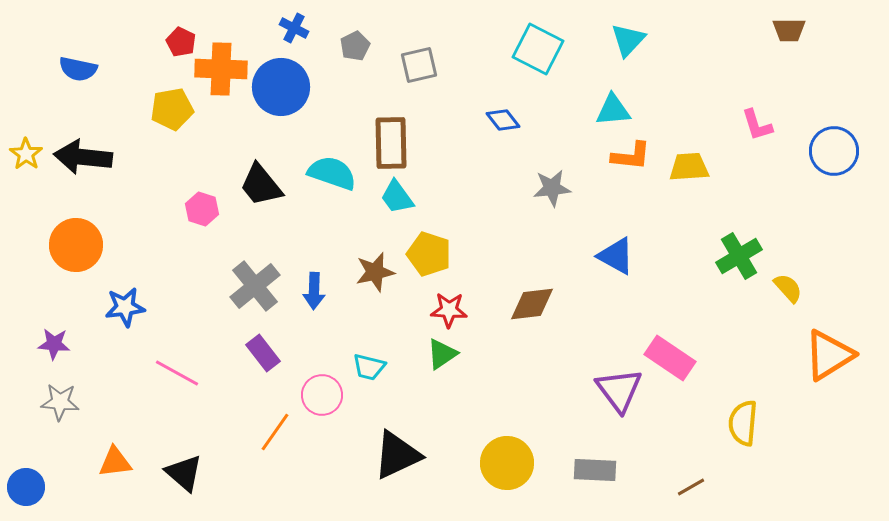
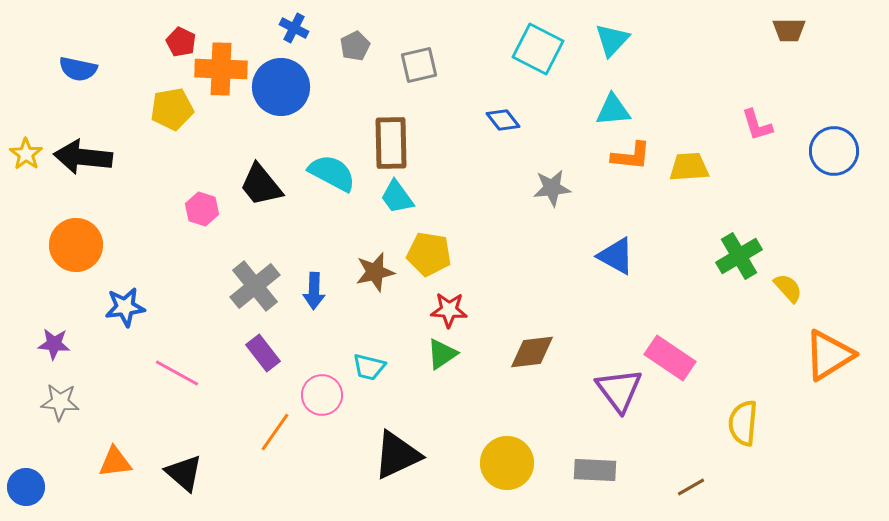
cyan triangle at (628, 40): moved 16 px left
cyan semicircle at (332, 173): rotated 9 degrees clockwise
yellow pentagon at (429, 254): rotated 9 degrees counterclockwise
brown diamond at (532, 304): moved 48 px down
